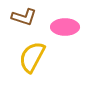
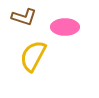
yellow semicircle: moved 1 px right, 1 px up
